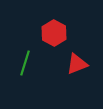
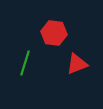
red hexagon: rotated 20 degrees counterclockwise
